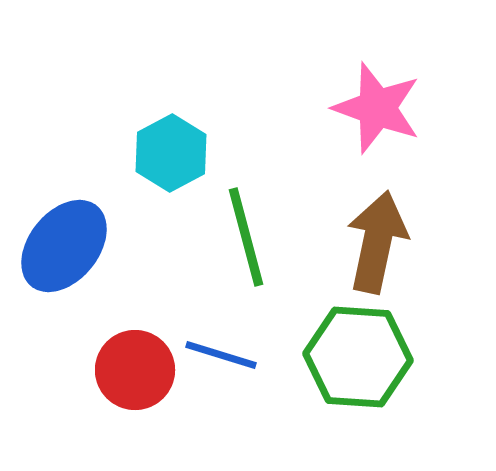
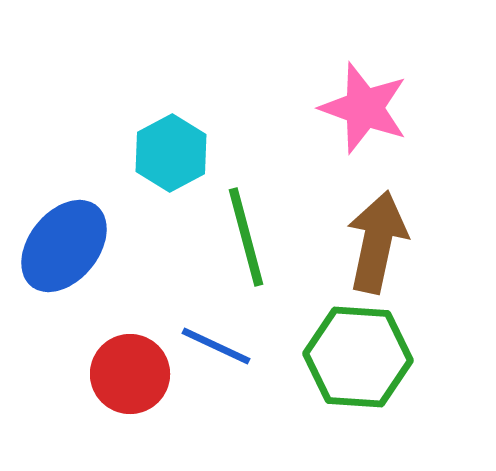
pink star: moved 13 px left
blue line: moved 5 px left, 9 px up; rotated 8 degrees clockwise
red circle: moved 5 px left, 4 px down
